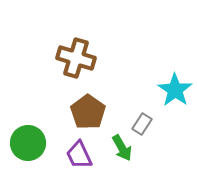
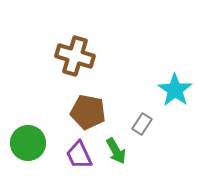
brown cross: moved 1 px left, 2 px up
brown pentagon: rotated 24 degrees counterclockwise
green arrow: moved 6 px left, 3 px down
